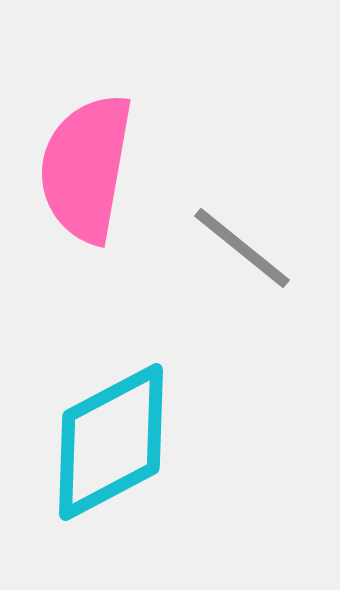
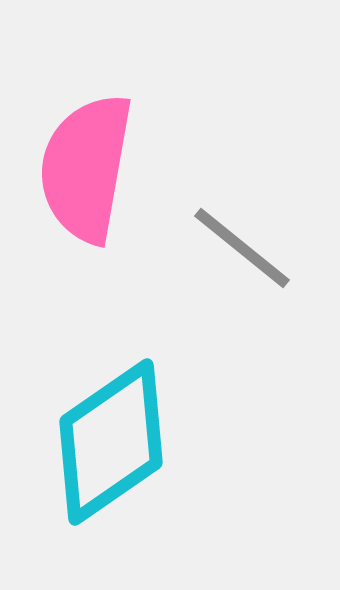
cyan diamond: rotated 7 degrees counterclockwise
